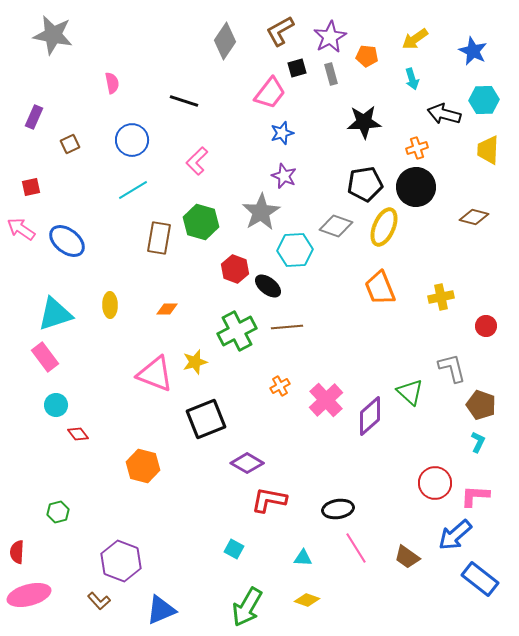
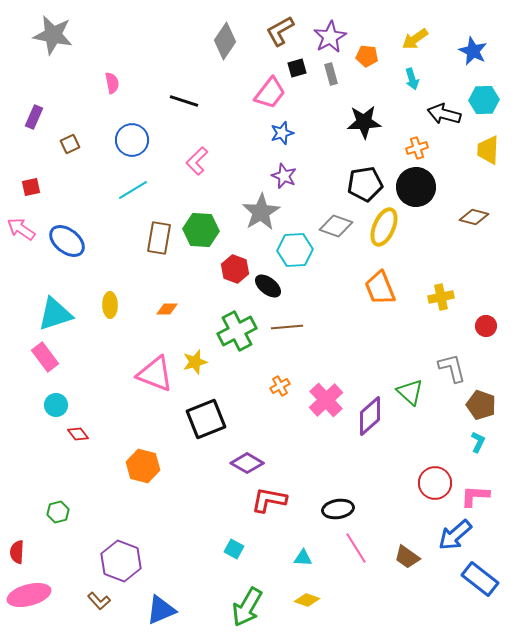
green hexagon at (201, 222): moved 8 px down; rotated 12 degrees counterclockwise
